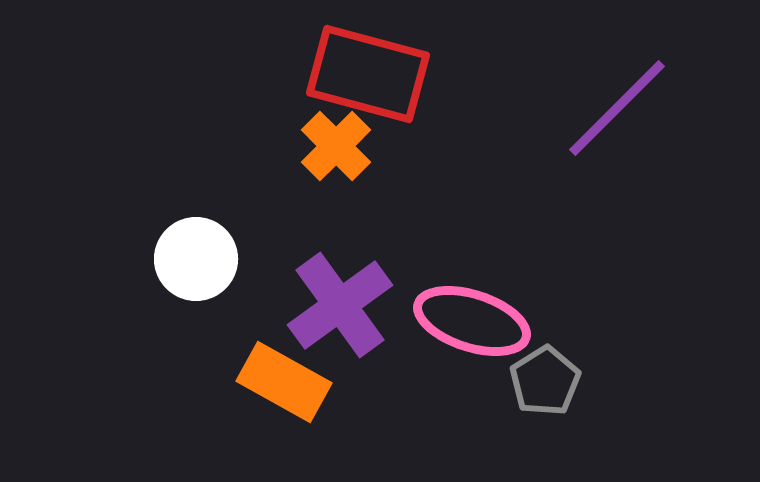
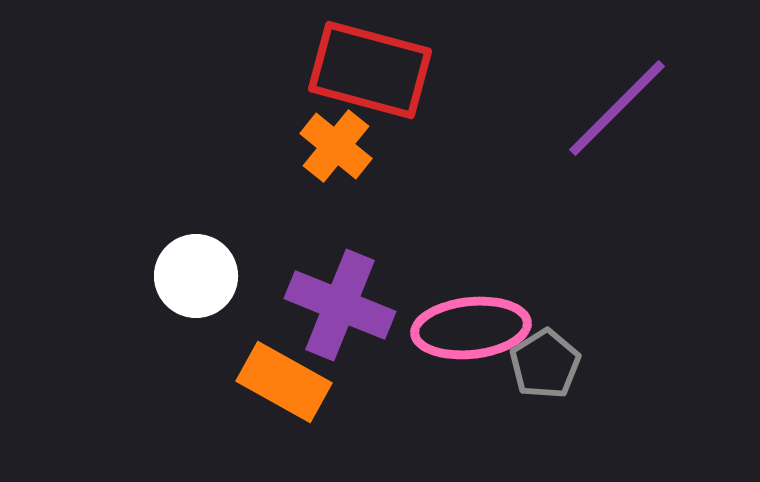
red rectangle: moved 2 px right, 4 px up
orange cross: rotated 6 degrees counterclockwise
white circle: moved 17 px down
purple cross: rotated 32 degrees counterclockwise
pink ellipse: moved 1 px left, 7 px down; rotated 24 degrees counterclockwise
gray pentagon: moved 17 px up
